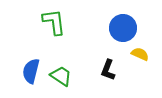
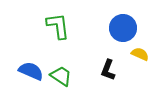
green L-shape: moved 4 px right, 4 px down
blue semicircle: rotated 100 degrees clockwise
